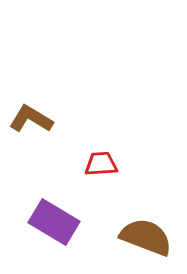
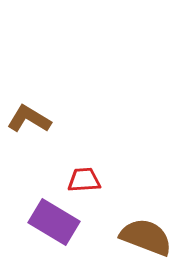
brown L-shape: moved 2 px left
red trapezoid: moved 17 px left, 16 px down
